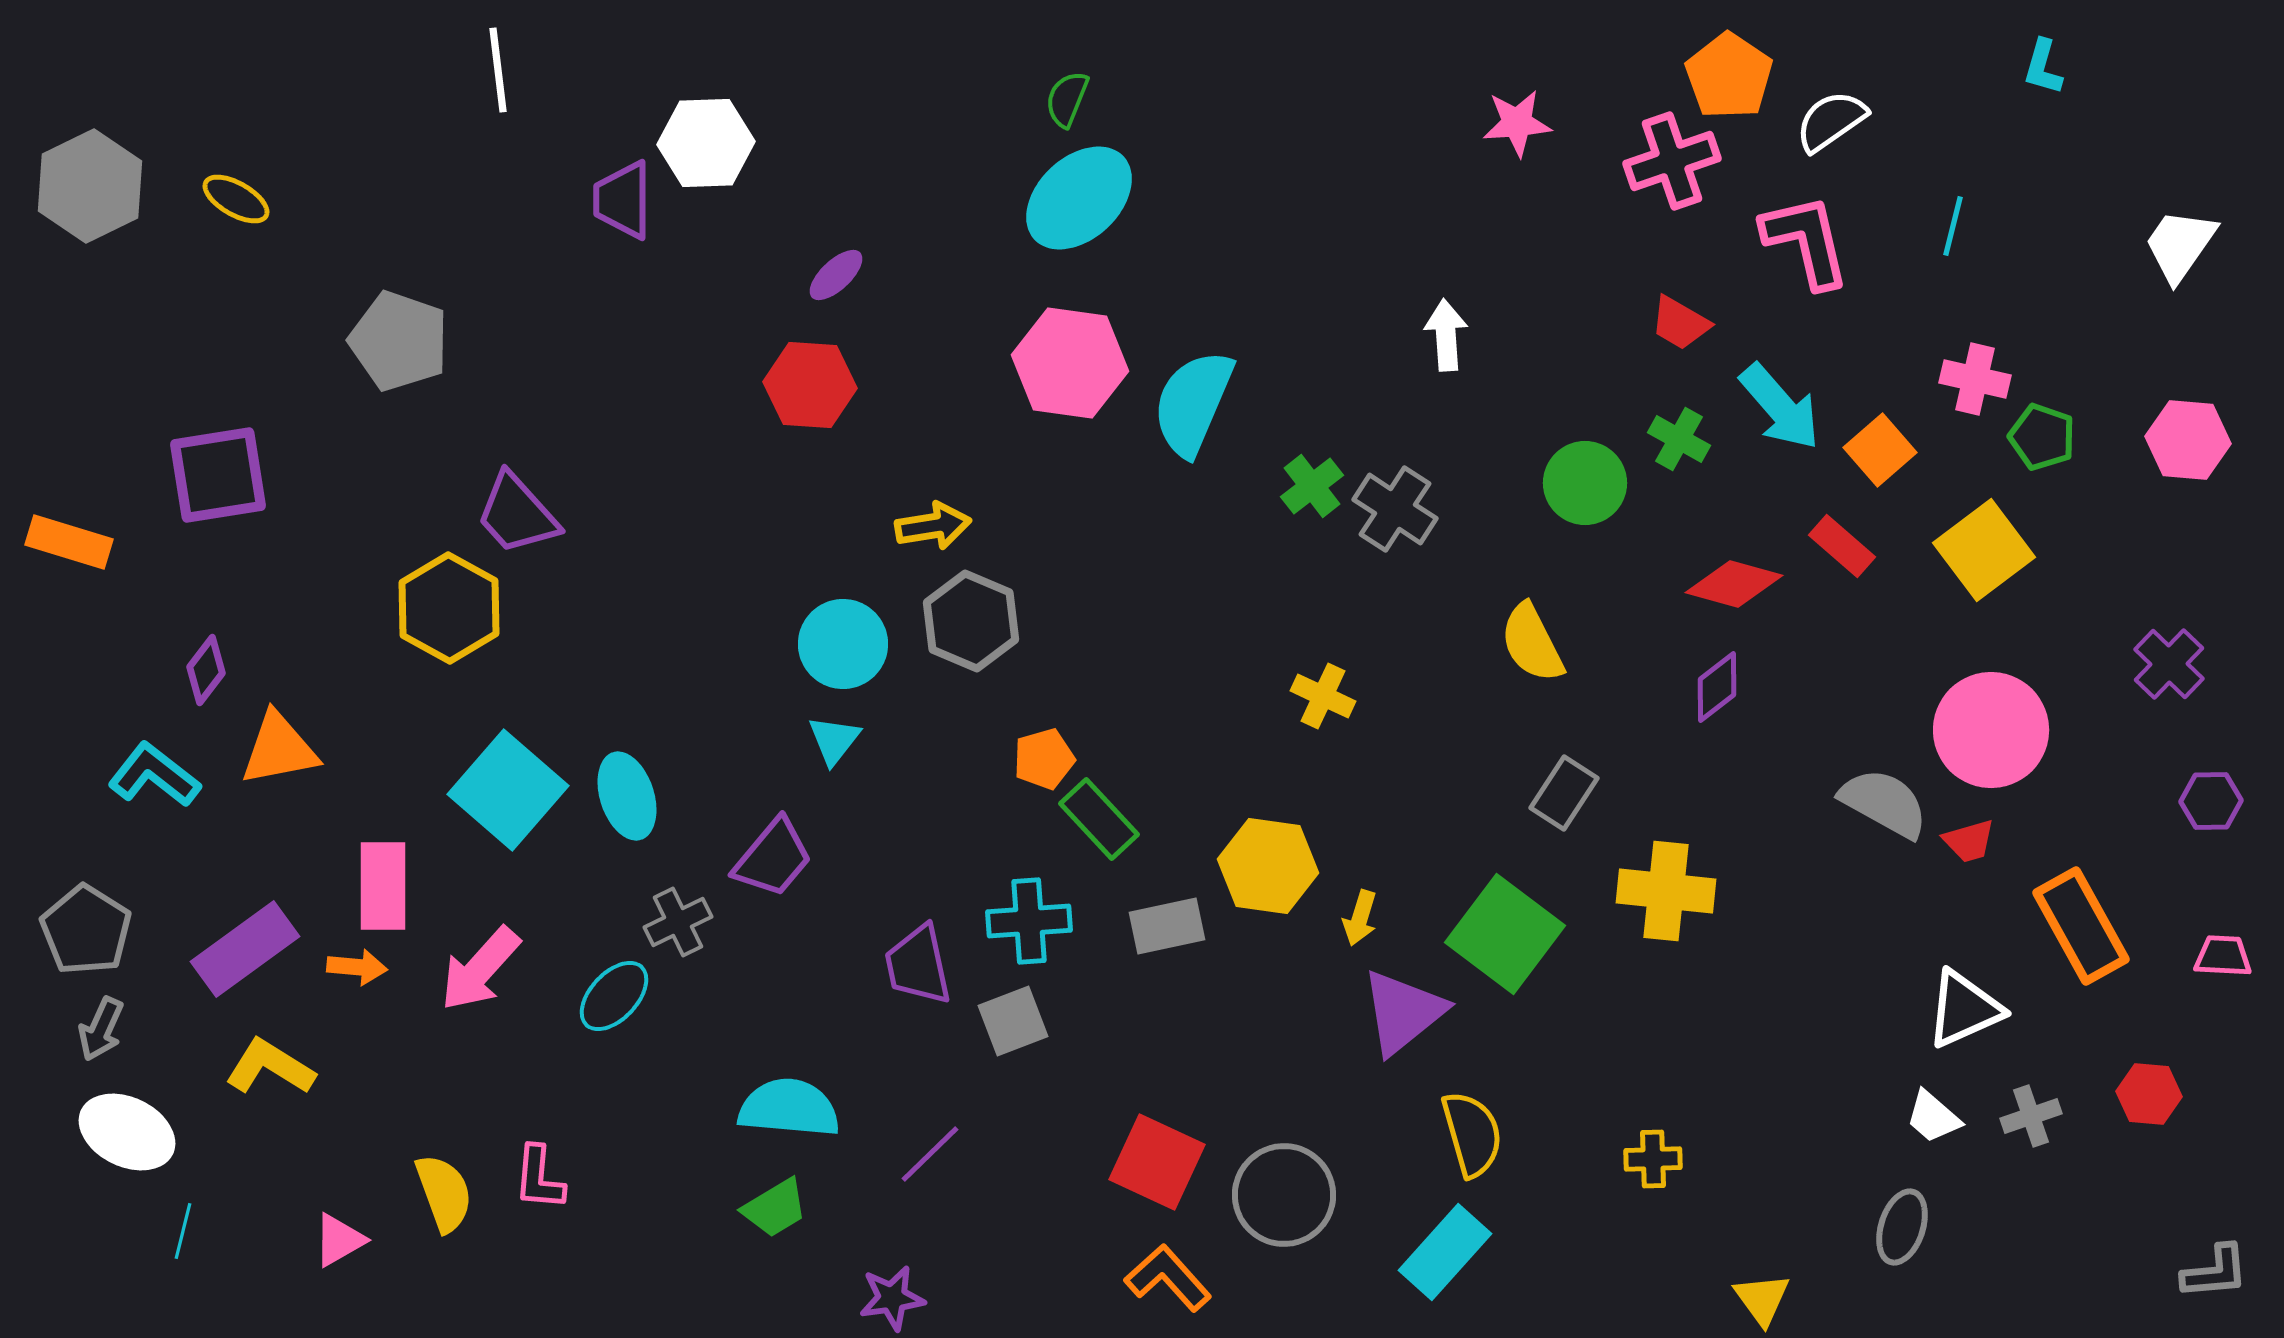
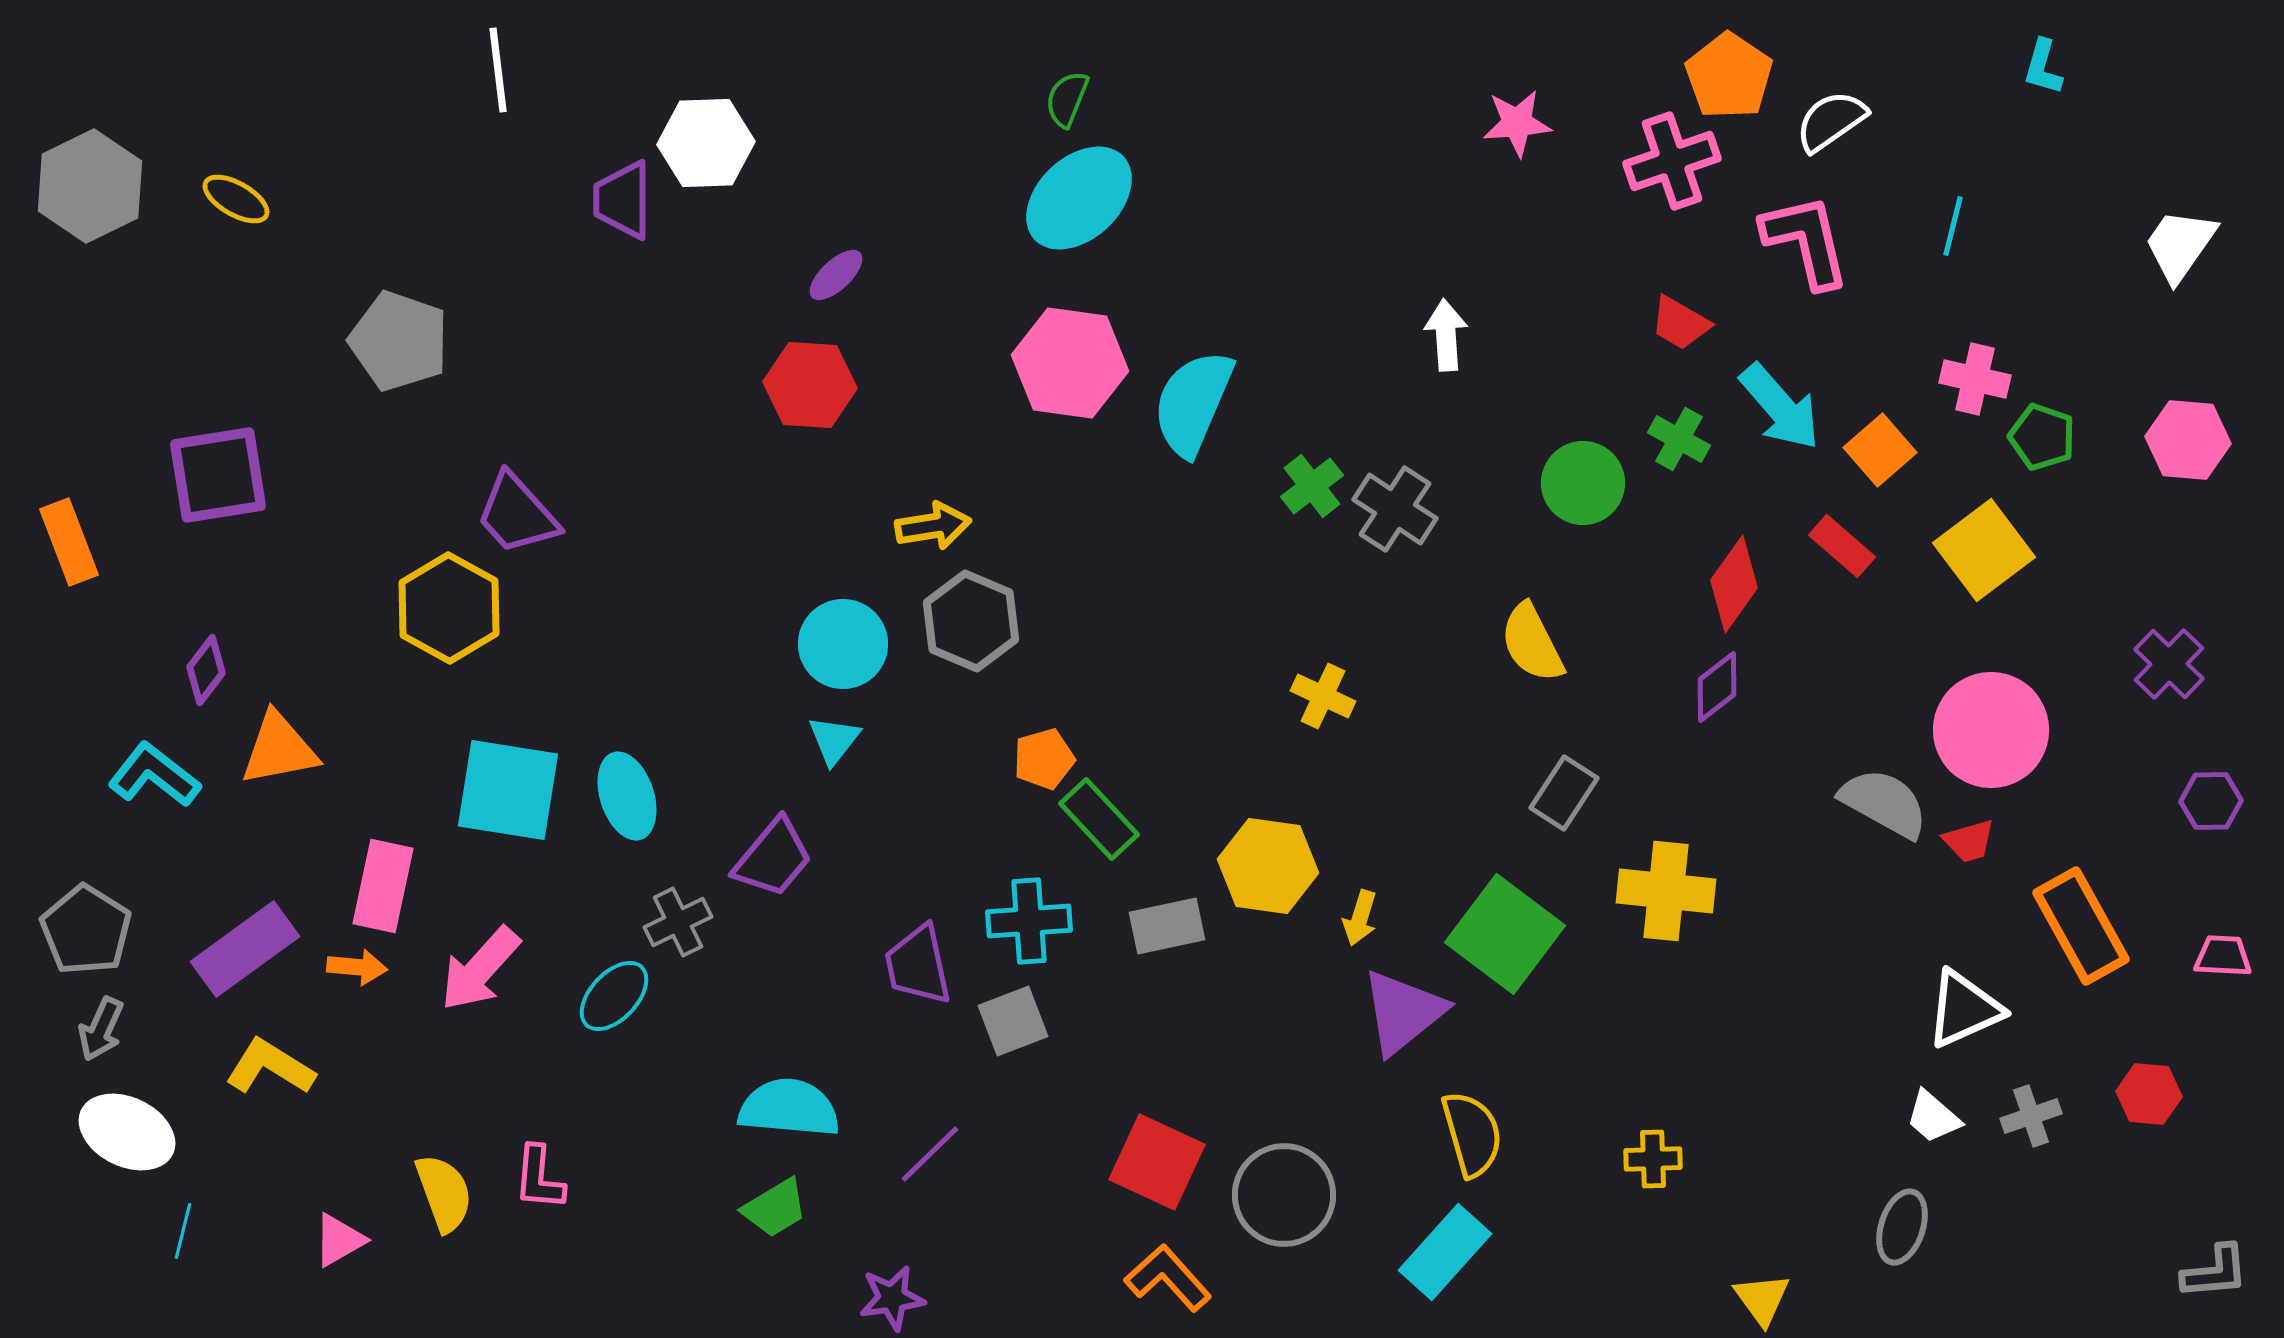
green circle at (1585, 483): moved 2 px left
orange rectangle at (69, 542): rotated 52 degrees clockwise
red diamond at (1734, 584): rotated 70 degrees counterclockwise
cyan square at (508, 790): rotated 32 degrees counterclockwise
pink rectangle at (383, 886): rotated 12 degrees clockwise
